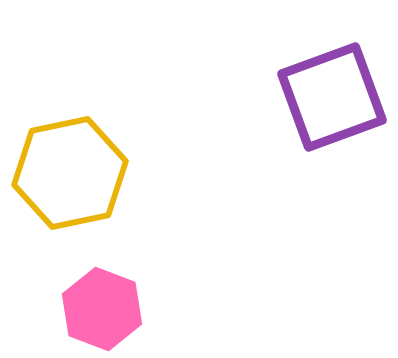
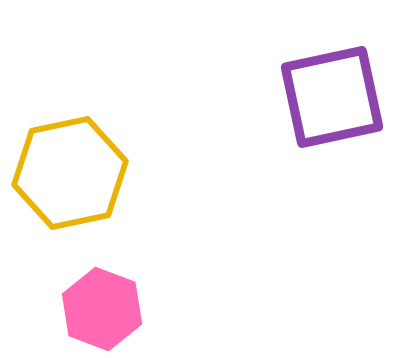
purple square: rotated 8 degrees clockwise
